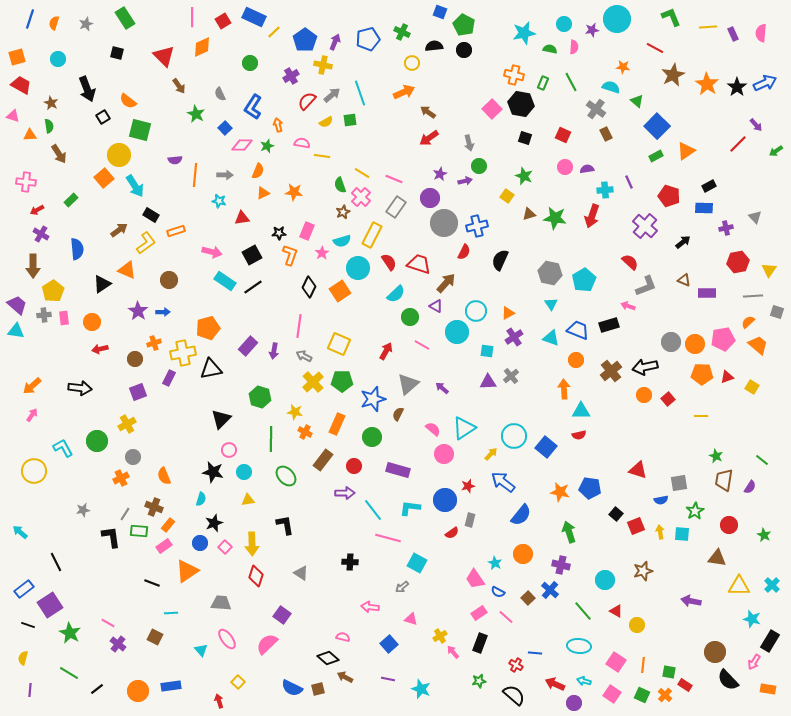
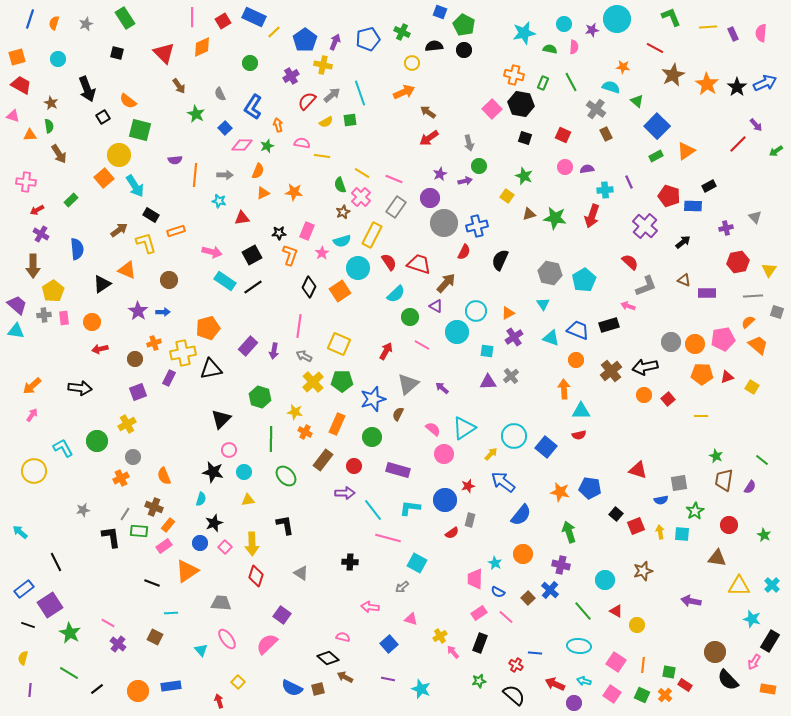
red triangle at (164, 56): moved 3 px up
blue rectangle at (704, 208): moved 11 px left, 2 px up
yellow L-shape at (146, 243): rotated 70 degrees counterclockwise
cyan triangle at (551, 304): moved 8 px left
pink trapezoid at (475, 579): rotated 35 degrees clockwise
